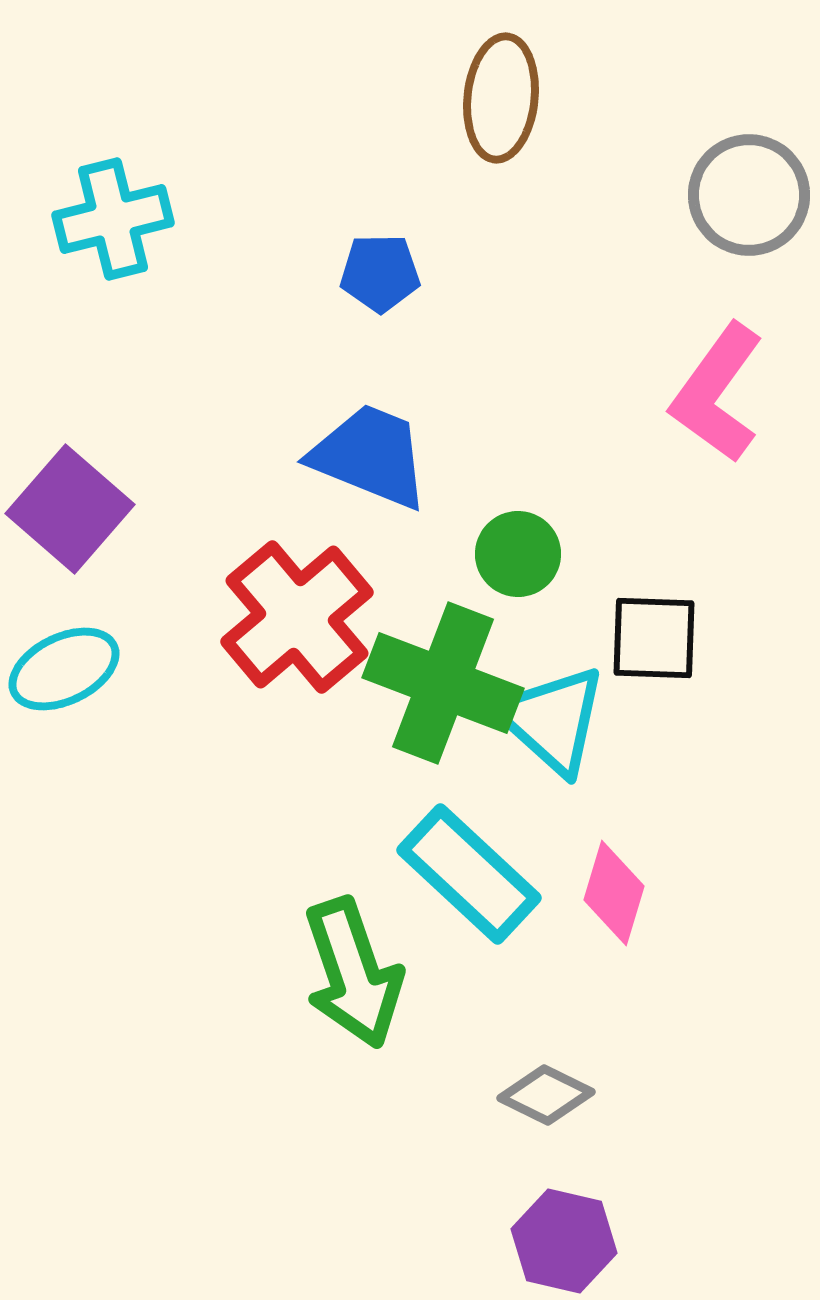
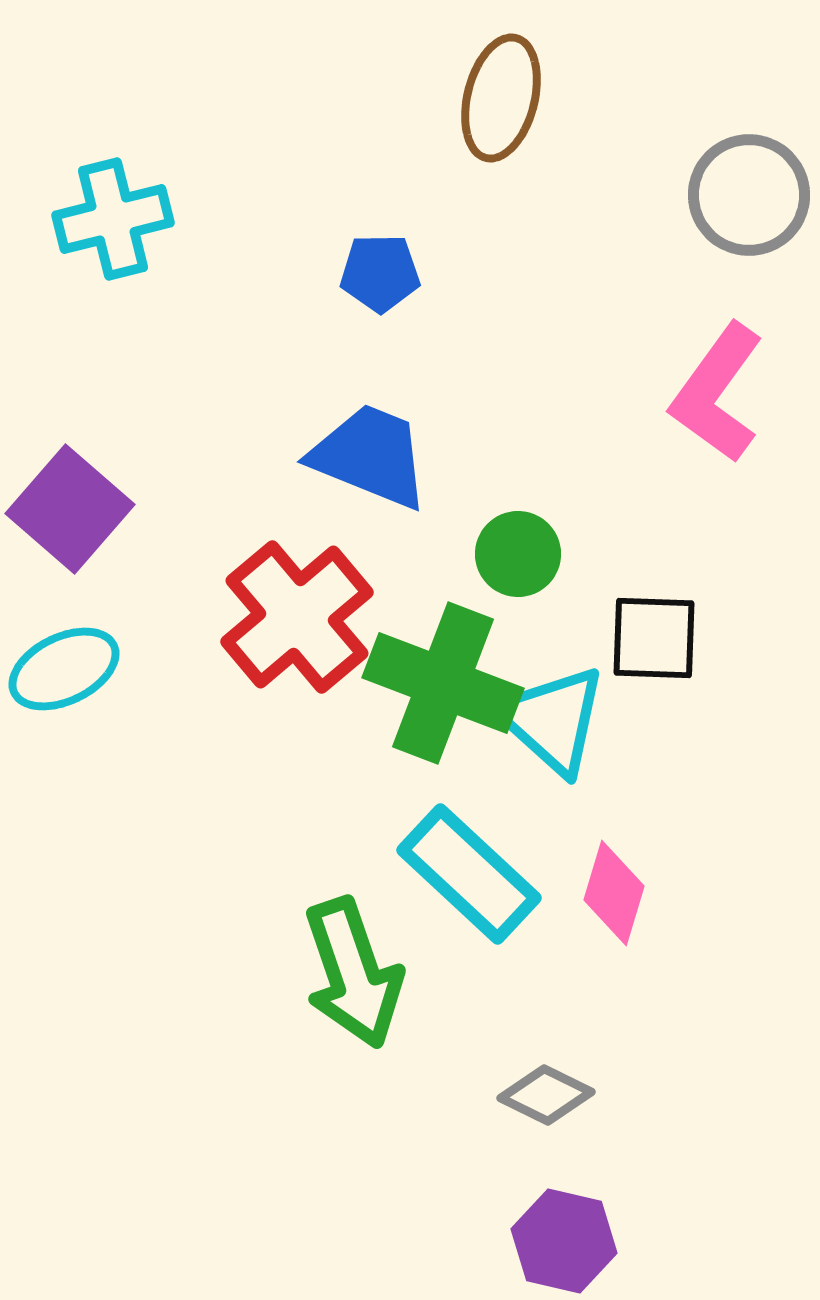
brown ellipse: rotated 8 degrees clockwise
